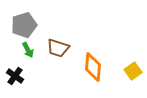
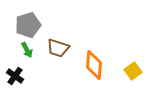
gray pentagon: moved 4 px right
green arrow: moved 1 px left
orange diamond: moved 1 px right, 2 px up
